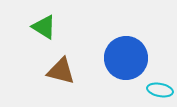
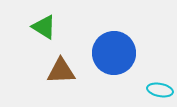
blue circle: moved 12 px left, 5 px up
brown triangle: rotated 16 degrees counterclockwise
